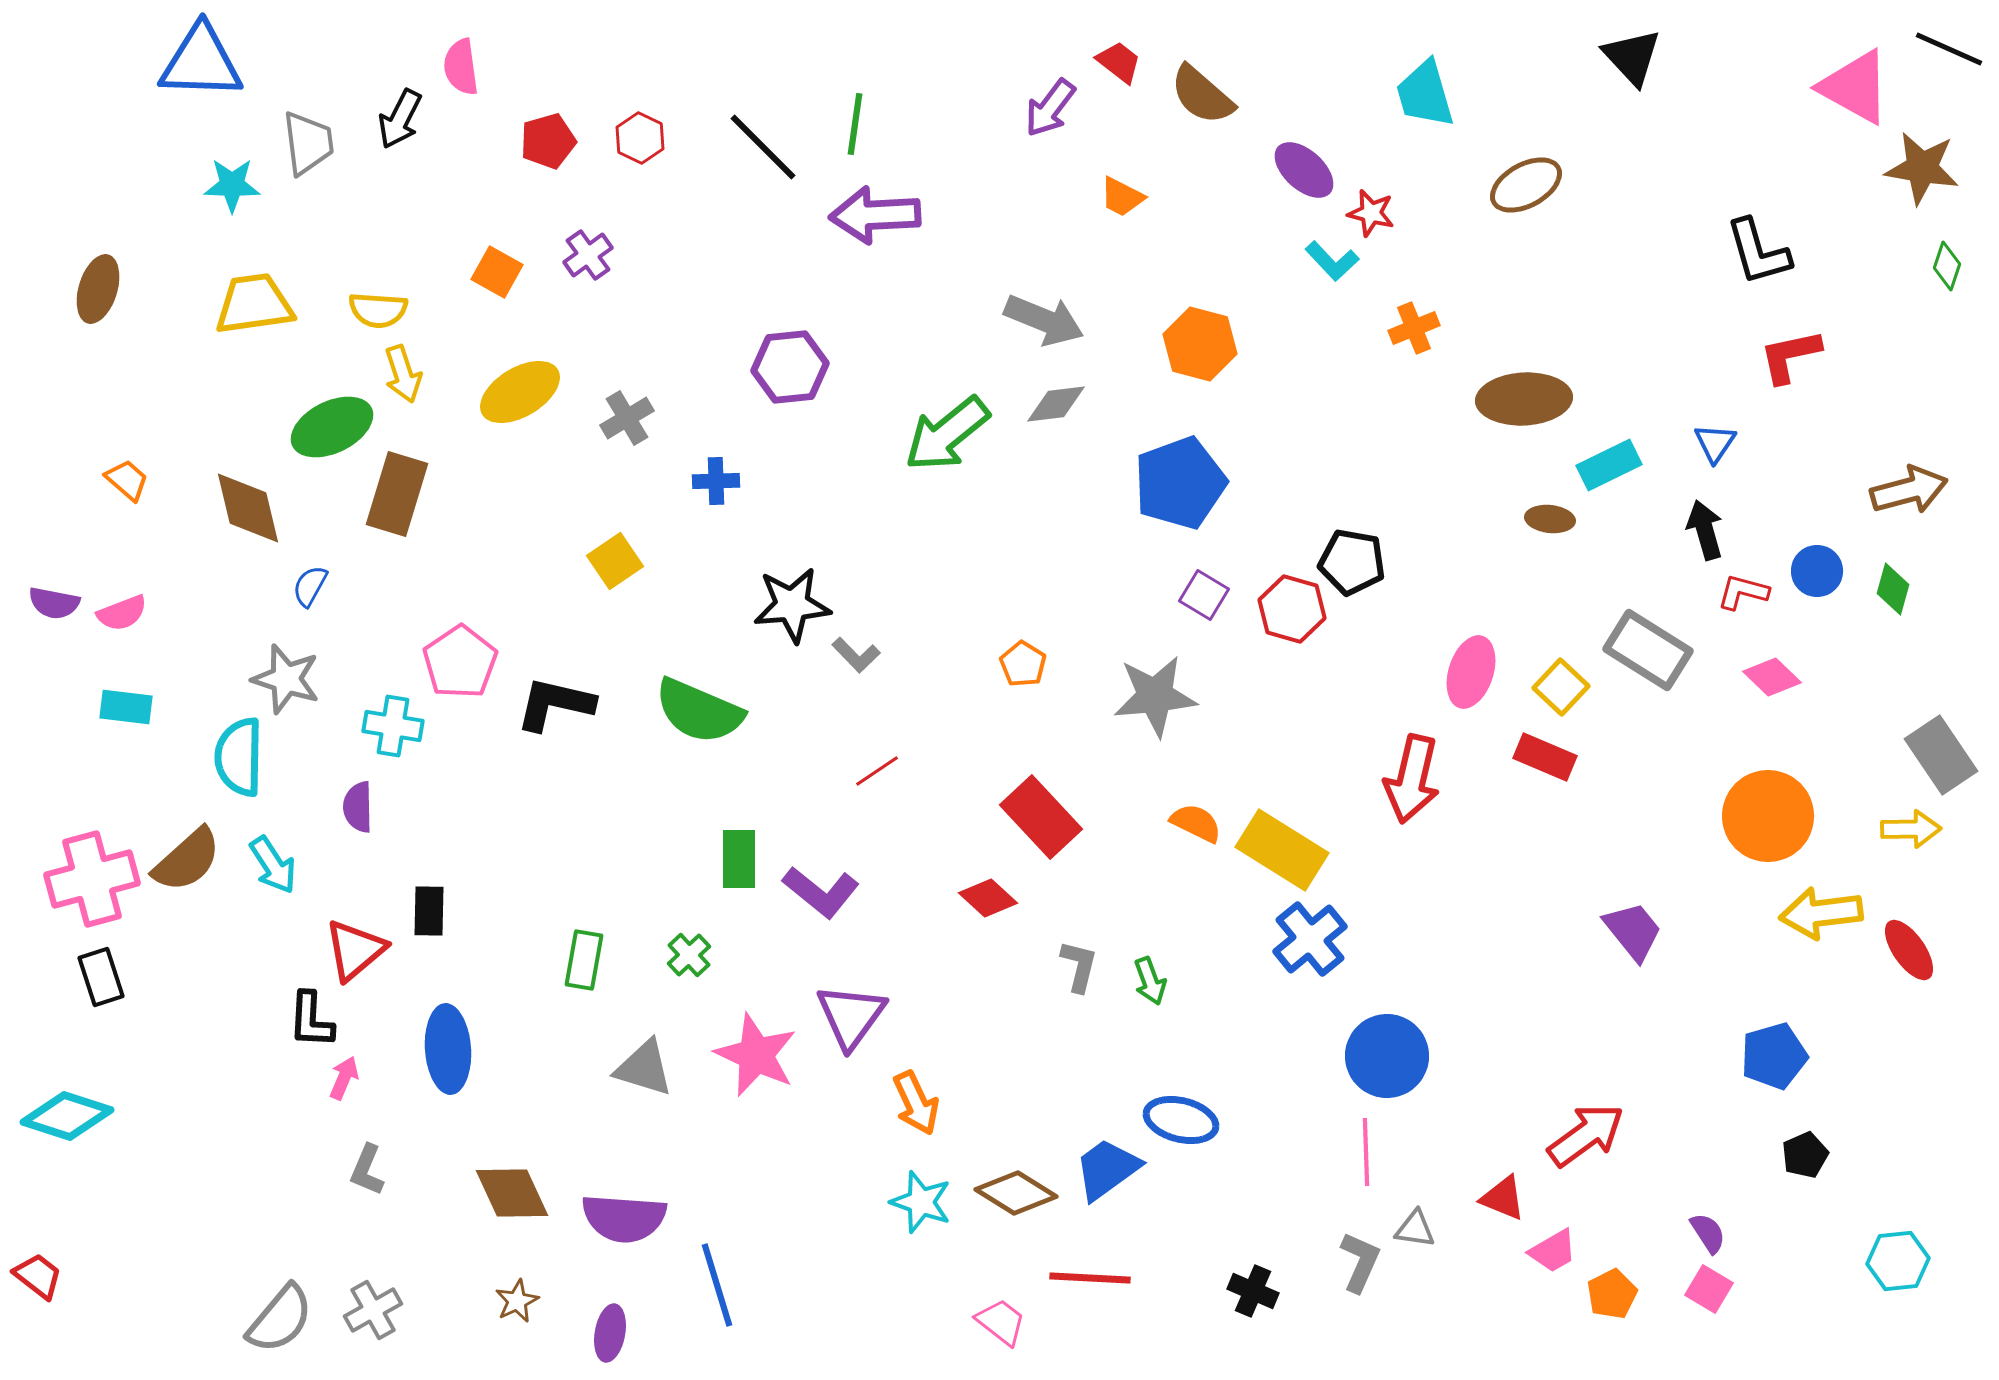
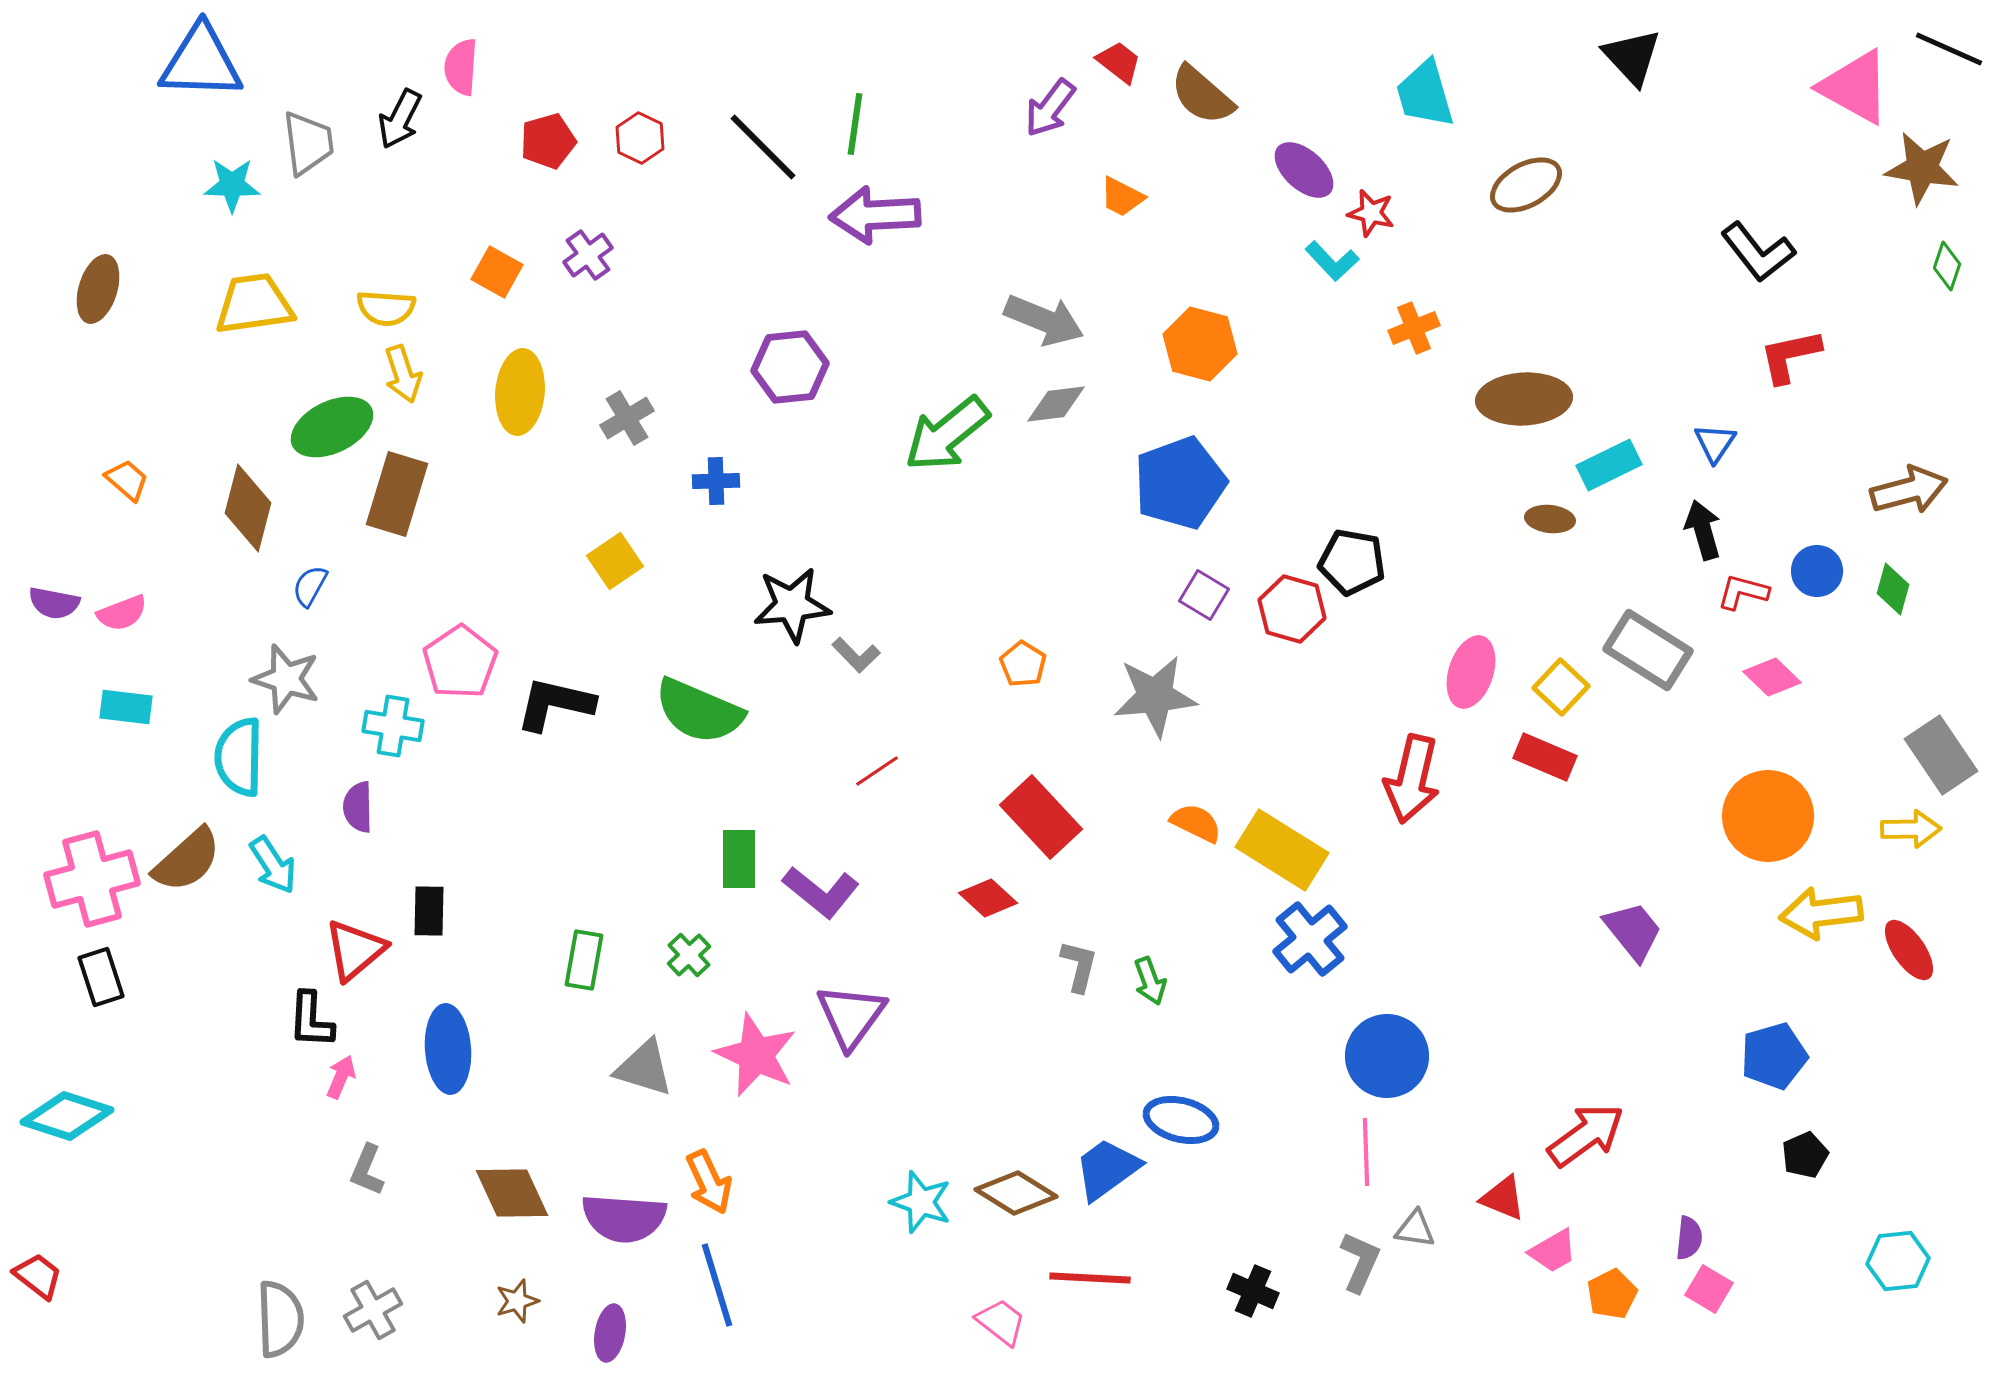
pink semicircle at (461, 67): rotated 12 degrees clockwise
black L-shape at (1758, 252): rotated 22 degrees counterclockwise
yellow semicircle at (378, 310): moved 8 px right, 2 px up
yellow ellipse at (520, 392): rotated 54 degrees counterclockwise
brown diamond at (248, 508): rotated 28 degrees clockwise
black arrow at (1705, 530): moved 2 px left
pink arrow at (344, 1078): moved 3 px left, 1 px up
orange arrow at (916, 1103): moved 207 px left, 79 px down
purple semicircle at (1708, 1233): moved 19 px left, 5 px down; rotated 39 degrees clockwise
brown star at (517, 1301): rotated 9 degrees clockwise
gray semicircle at (280, 1319): rotated 42 degrees counterclockwise
